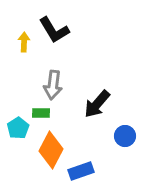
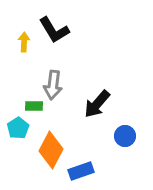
green rectangle: moved 7 px left, 7 px up
